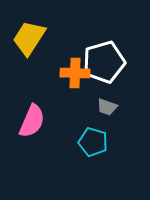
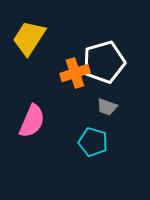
orange cross: rotated 20 degrees counterclockwise
